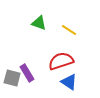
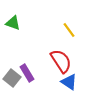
green triangle: moved 26 px left
yellow line: rotated 21 degrees clockwise
red semicircle: rotated 75 degrees clockwise
gray square: rotated 24 degrees clockwise
